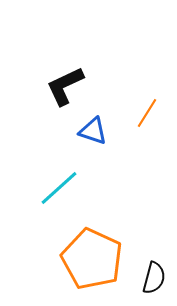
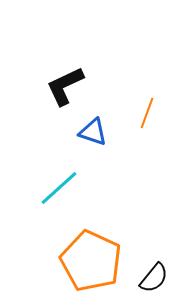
orange line: rotated 12 degrees counterclockwise
blue triangle: moved 1 px down
orange pentagon: moved 1 px left, 2 px down
black semicircle: rotated 24 degrees clockwise
